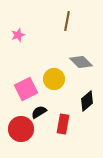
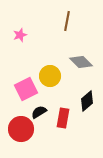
pink star: moved 2 px right
yellow circle: moved 4 px left, 3 px up
red rectangle: moved 6 px up
